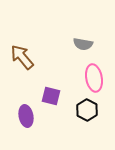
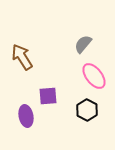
gray semicircle: rotated 120 degrees clockwise
brown arrow: rotated 8 degrees clockwise
pink ellipse: moved 2 px up; rotated 28 degrees counterclockwise
purple square: moved 3 px left; rotated 18 degrees counterclockwise
